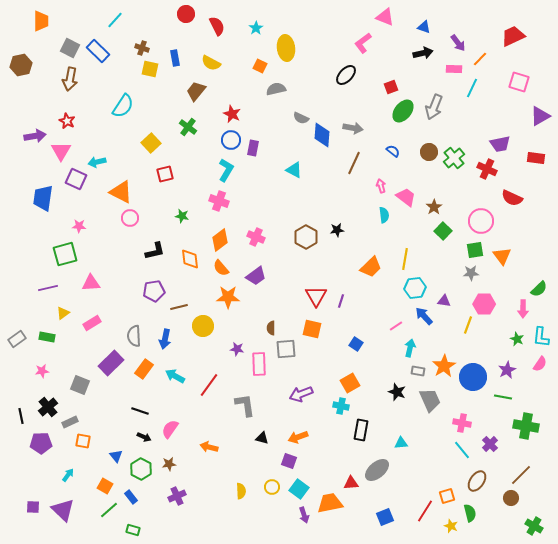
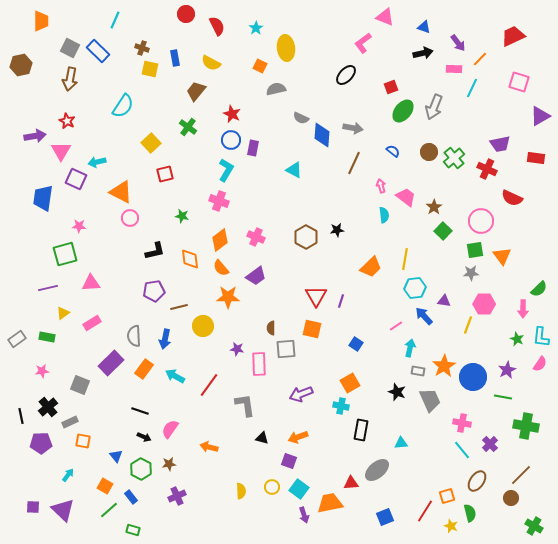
cyan line at (115, 20): rotated 18 degrees counterclockwise
